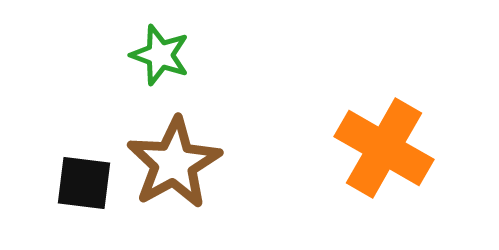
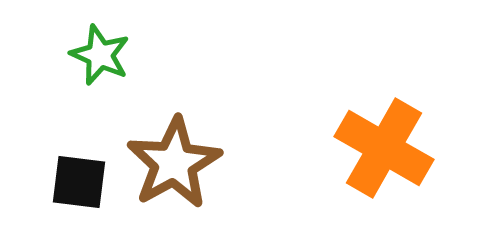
green star: moved 60 px left; rotated 4 degrees clockwise
black square: moved 5 px left, 1 px up
